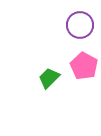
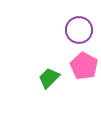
purple circle: moved 1 px left, 5 px down
